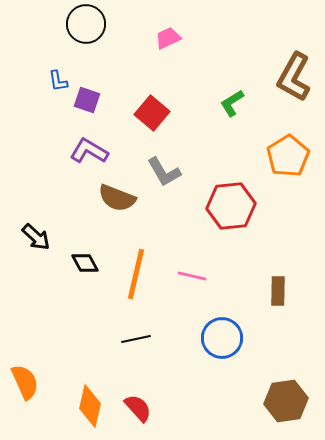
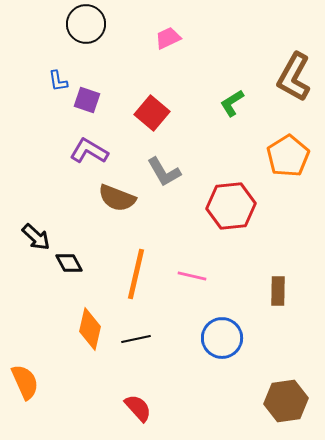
black diamond: moved 16 px left
orange diamond: moved 77 px up
